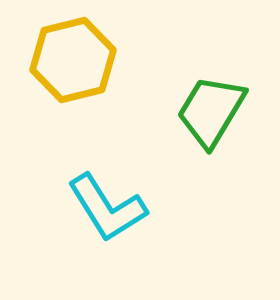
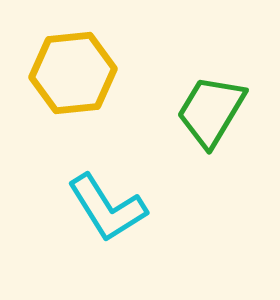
yellow hexagon: moved 13 px down; rotated 8 degrees clockwise
